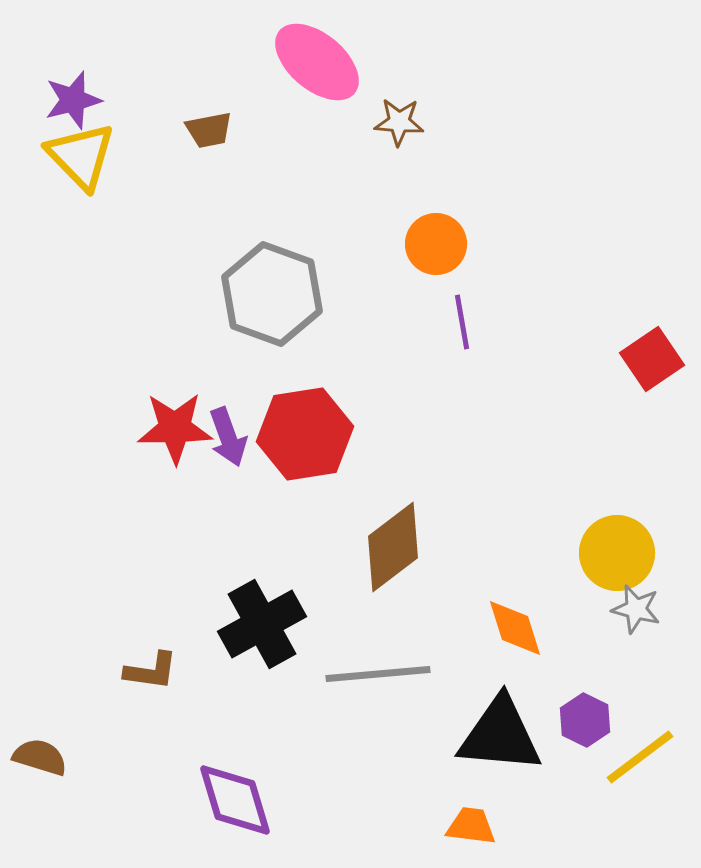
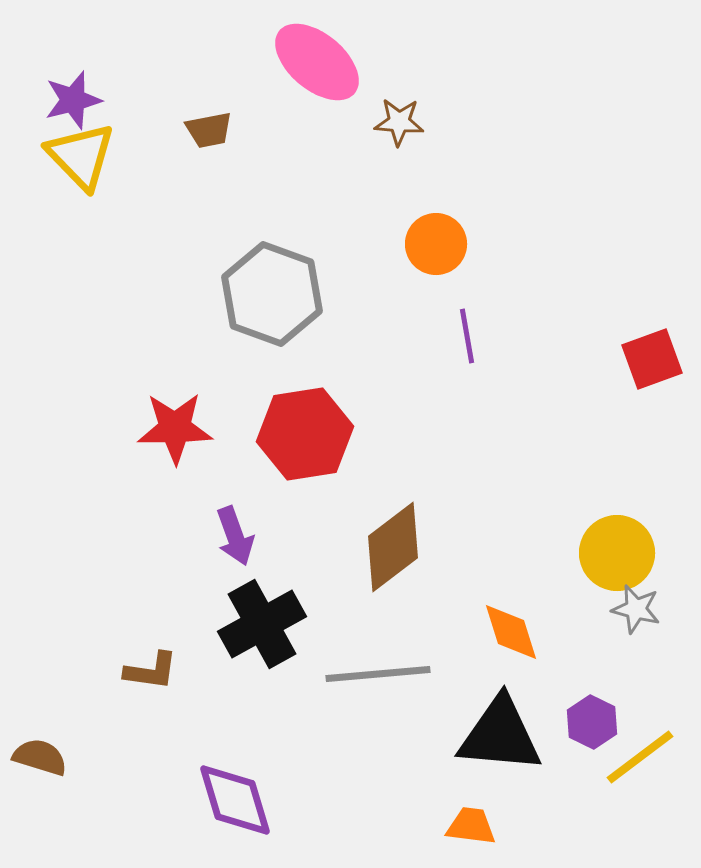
purple line: moved 5 px right, 14 px down
red square: rotated 14 degrees clockwise
purple arrow: moved 7 px right, 99 px down
orange diamond: moved 4 px left, 4 px down
purple hexagon: moved 7 px right, 2 px down
